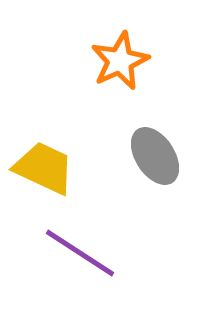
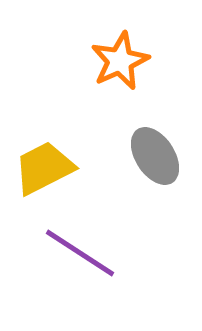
yellow trapezoid: rotated 52 degrees counterclockwise
